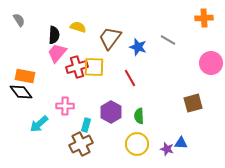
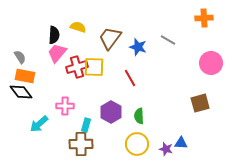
gray semicircle: moved 1 px right, 37 px down
brown square: moved 7 px right
brown cross: rotated 25 degrees clockwise
purple star: moved 1 px left
